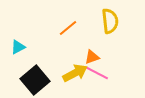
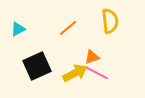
cyan triangle: moved 18 px up
black square: moved 2 px right, 14 px up; rotated 16 degrees clockwise
